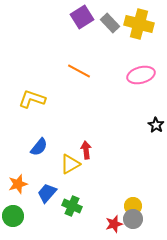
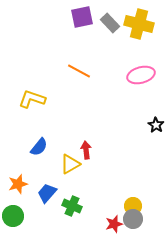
purple square: rotated 20 degrees clockwise
